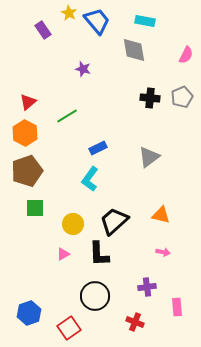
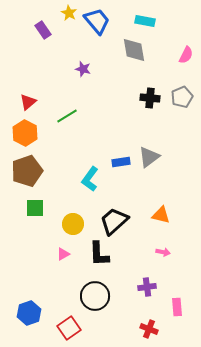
blue rectangle: moved 23 px right, 14 px down; rotated 18 degrees clockwise
red cross: moved 14 px right, 7 px down
